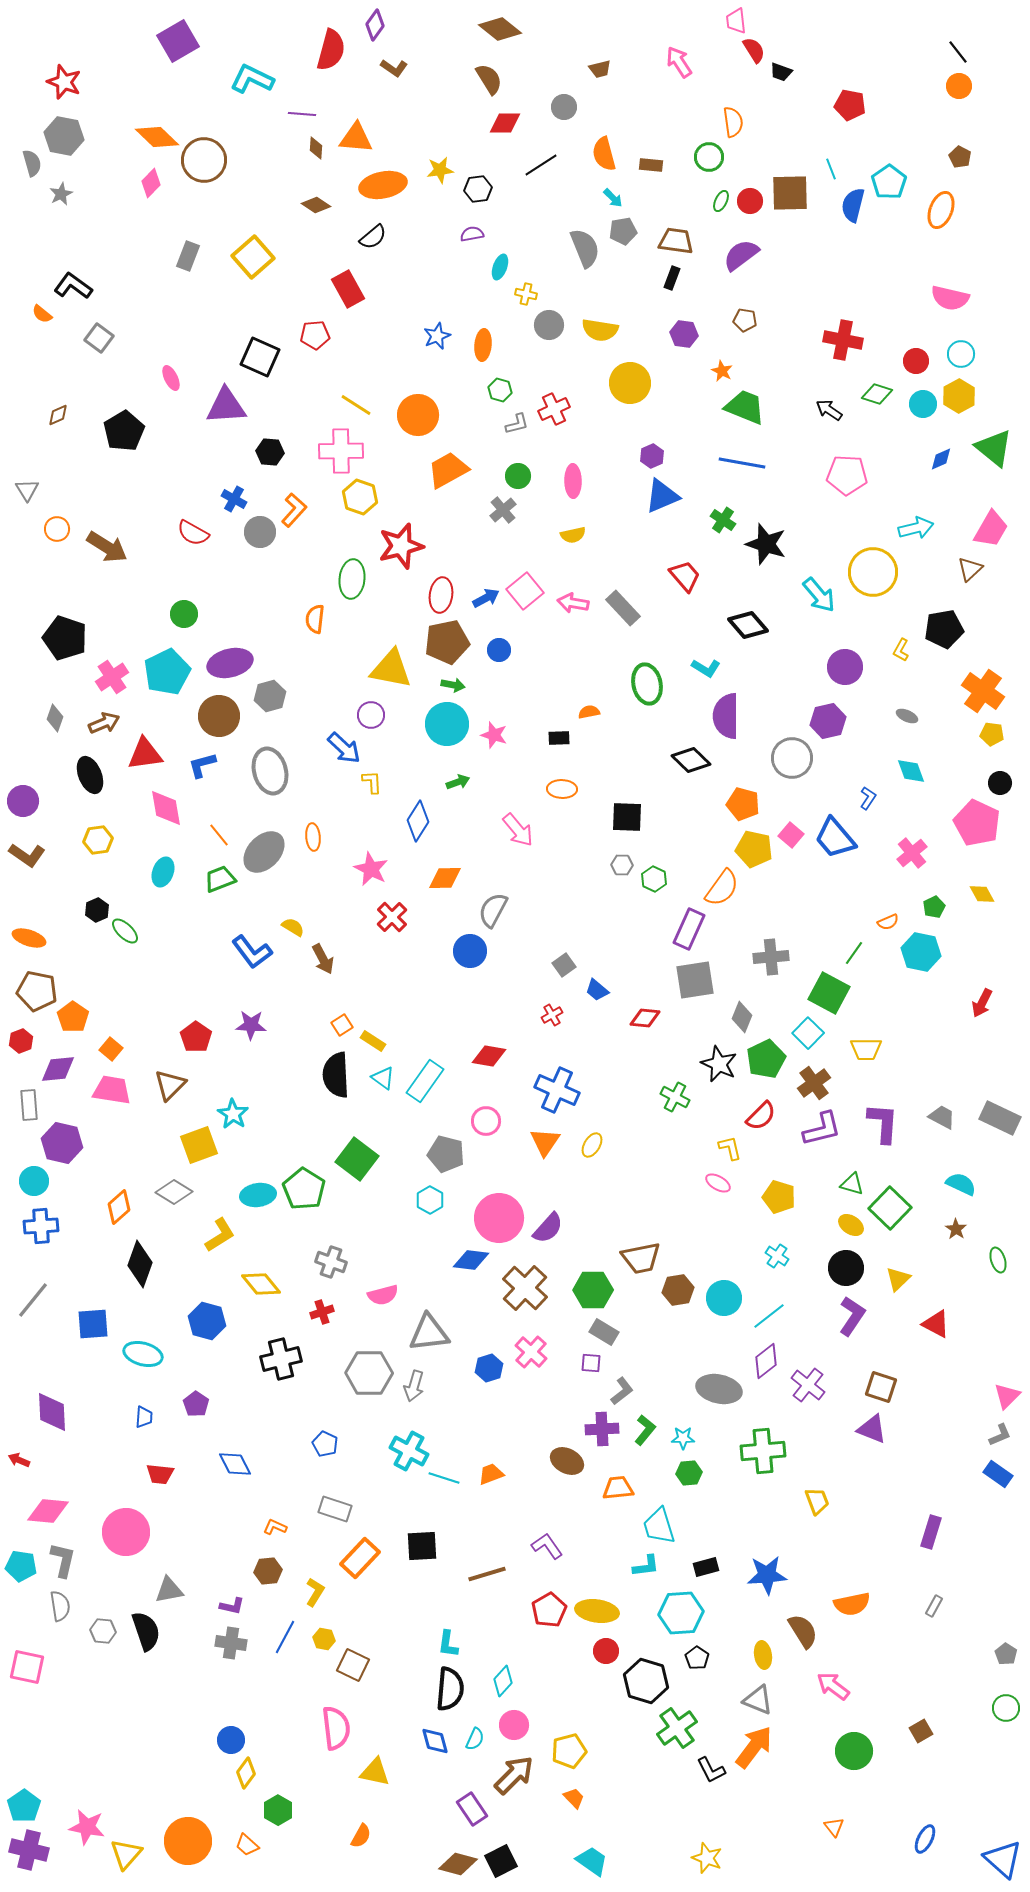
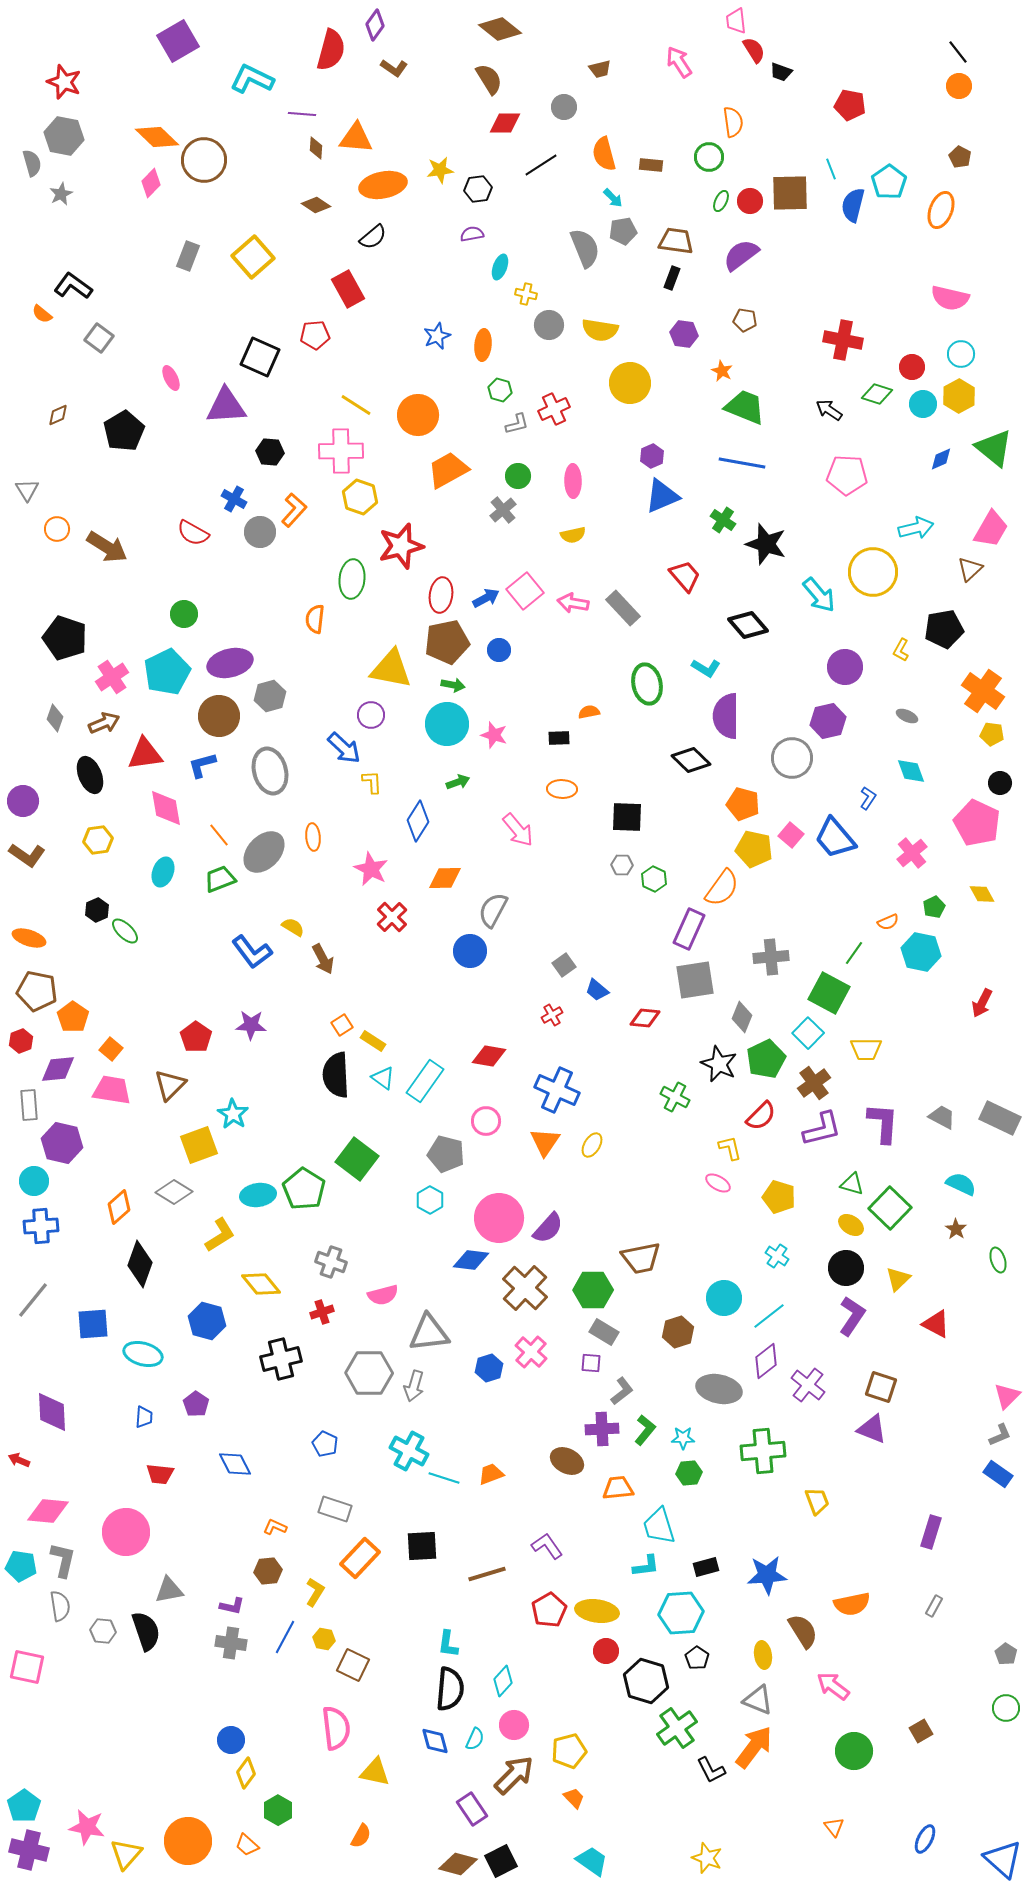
red circle at (916, 361): moved 4 px left, 6 px down
brown hexagon at (678, 1290): moved 42 px down; rotated 8 degrees counterclockwise
